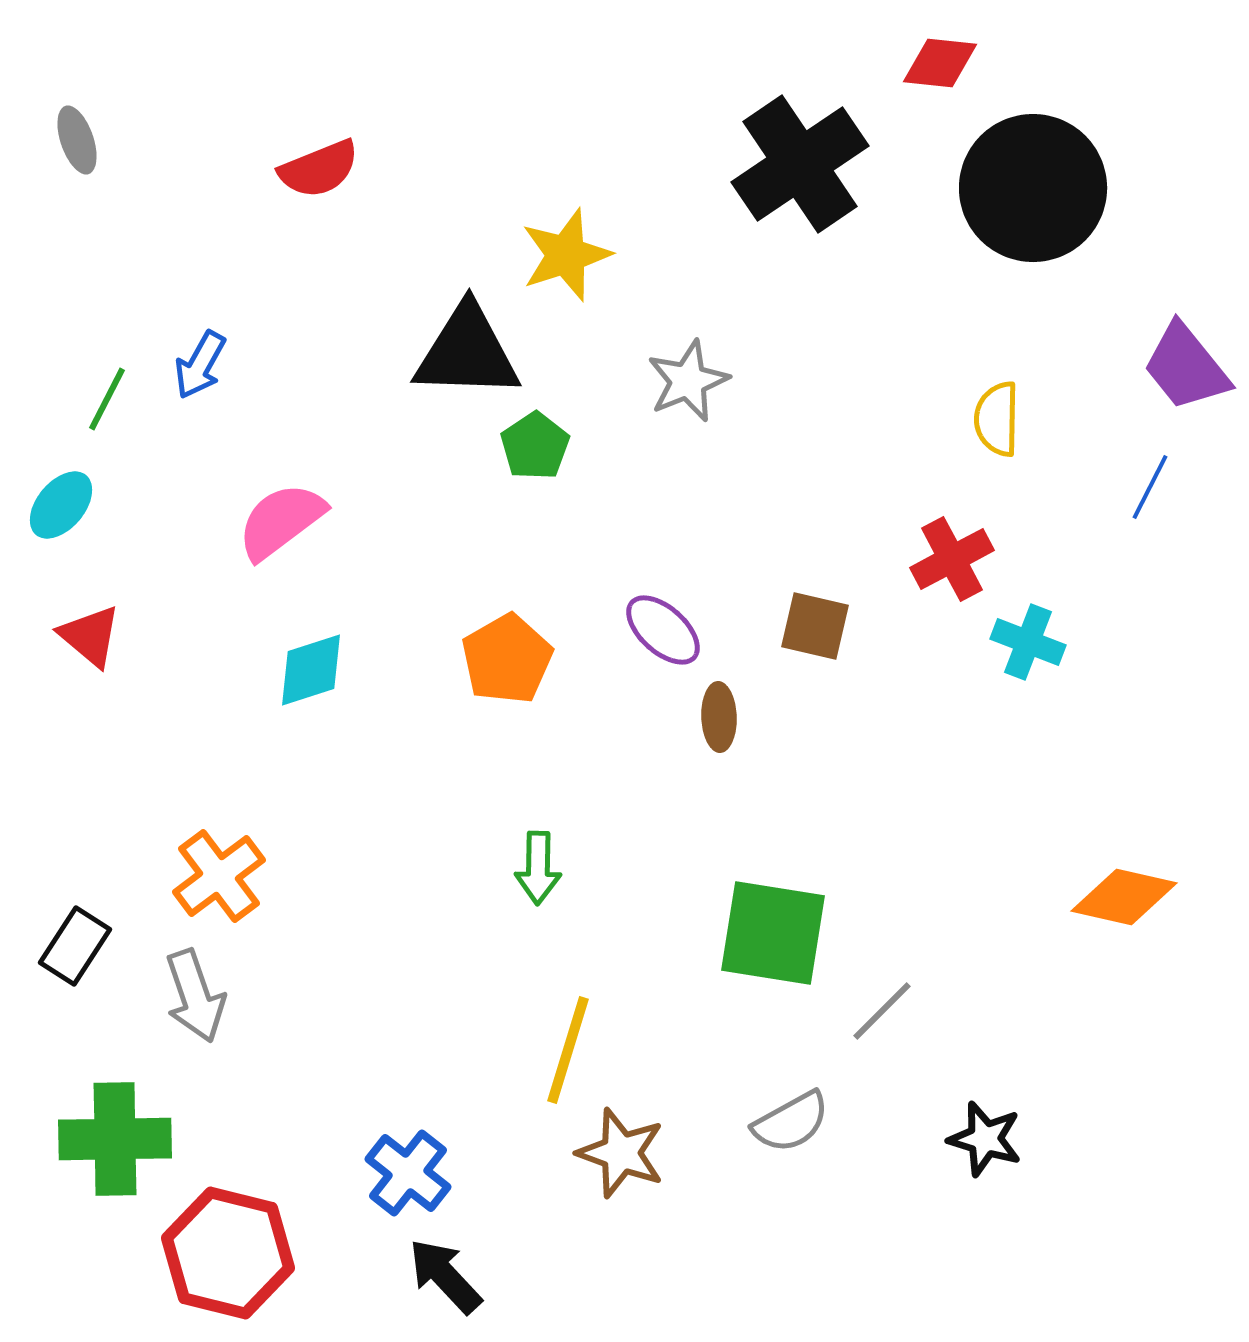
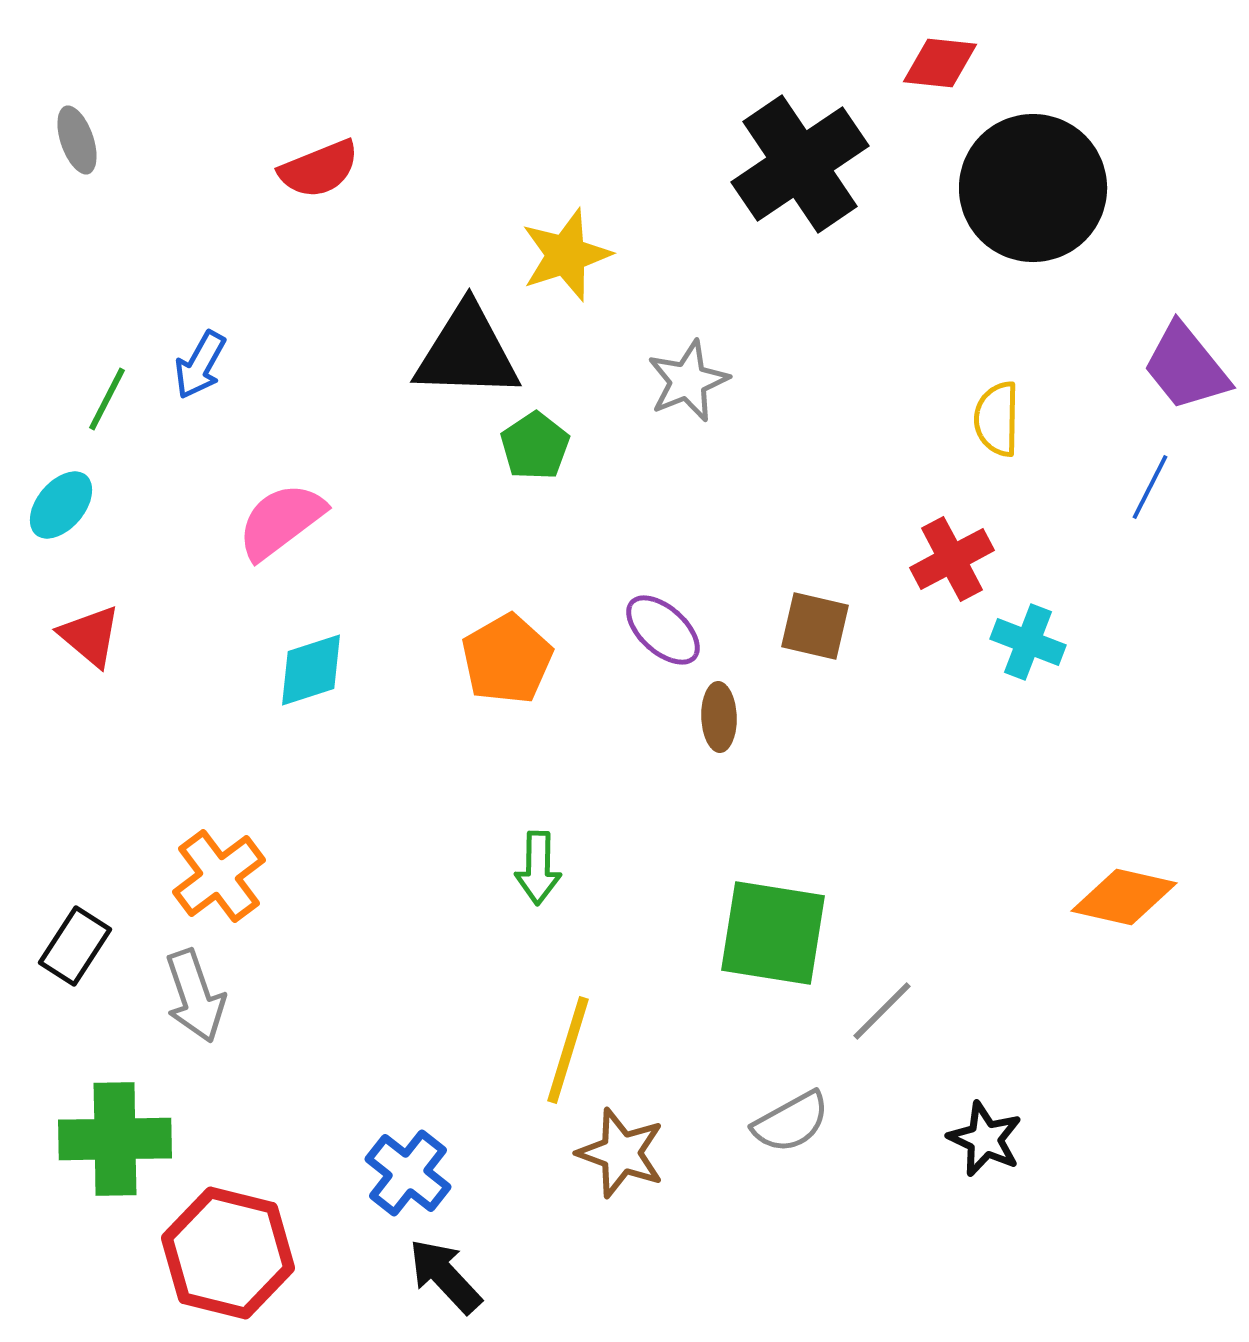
black star: rotated 8 degrees clockwise
